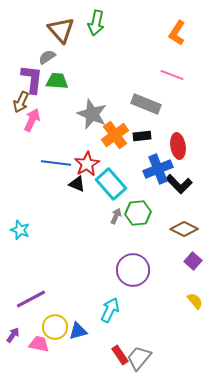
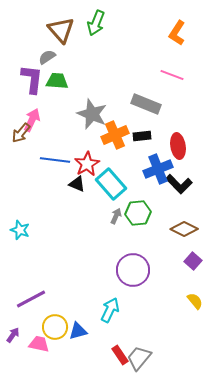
green arrow: rotated 10 degrees clockwise
brown arrow: moved 31 px down; rotated 15 degrees clockwise
orange cross: rotated 12 degrees clockwise
blue line: moved 1 px left, 3 px up
